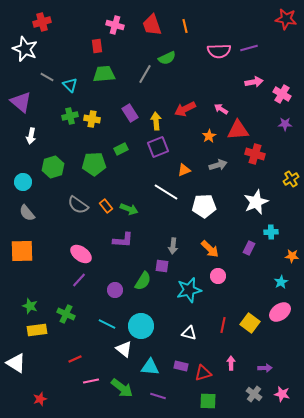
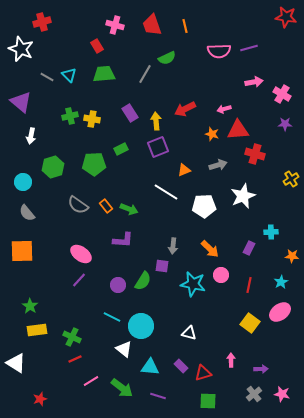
red star at (286, 19): moved 2 px up
red rectangle at (97, 46): rotated 24 degrees counterclockwise
white star at (25, 49): moved 4 px left
cyan triangle at (70, 85): moved 1 px left, 10 px up
pink arrow at (221, 109): moved 3 px right; rotated 48 degrees counterclockwise
orange star at (209, 136): moved 3 px right, 2 px up; rotated 24 degrees counterclockwise
white star at (256, 202): moved 13 px left, 6 px up
pink circle at (218, 276): moved 3 px right, 1 px up
purple circle at (115, 290): moved 3 px right, 5 px up
cyan star at (189, 290): moved 4 px right, 6 px up; rotated 25 degrees clockwise
green star at (30, 306): rotated 14 degrees clockwise
green cross at (66, 314): moved 6 px right, 23 px down
cyan line at (107, 324): moved 5 px right, 7 px up
red line at (223, 325): moved 26 px right, 40 px up
pink arrow at (231, 363): moved 3 px up
purple rectangle at (181, 366): rotated 32 degrees clockwise
purple arrow at (265, 368): moved 4 px left, 1 px down
pink line at (91, 381): rotated 21 degrees counterclockwise
gray cross at (254, 394): rotated 14 degrees clockwise
